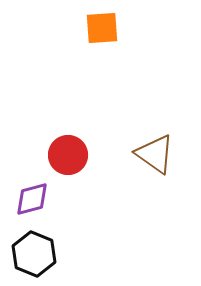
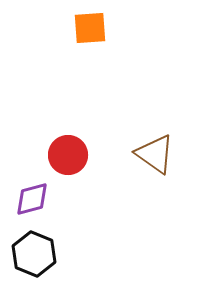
orange square: moved 12 px left
